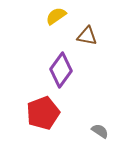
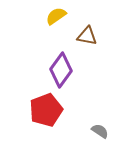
red pentagon: moved 3 px right, 3 px up
